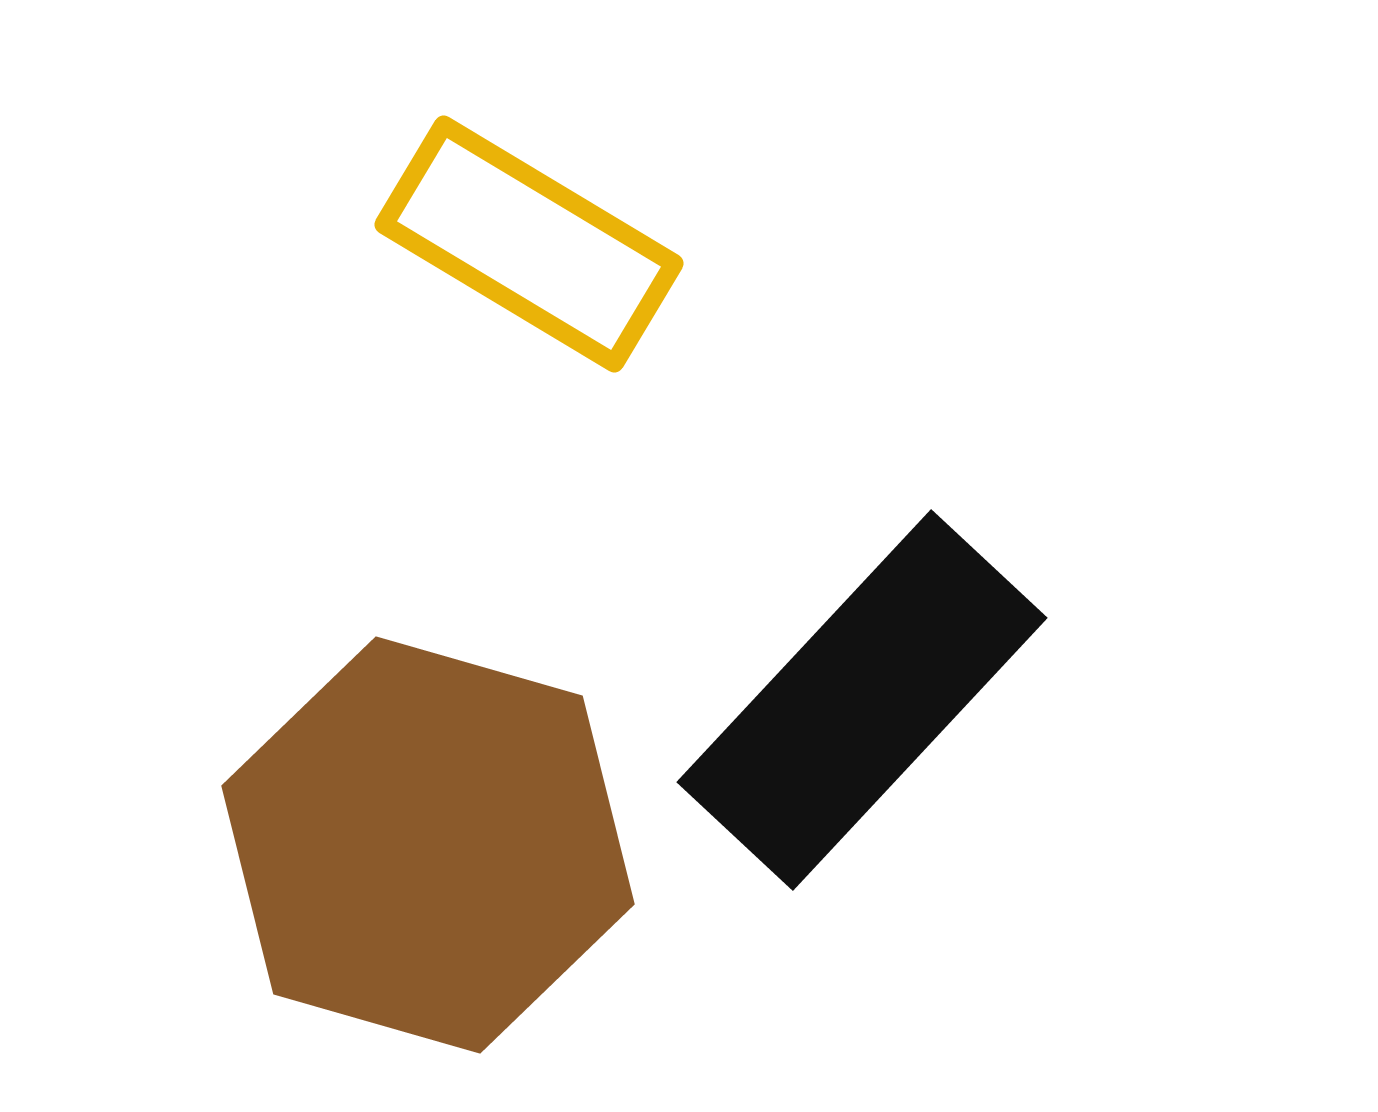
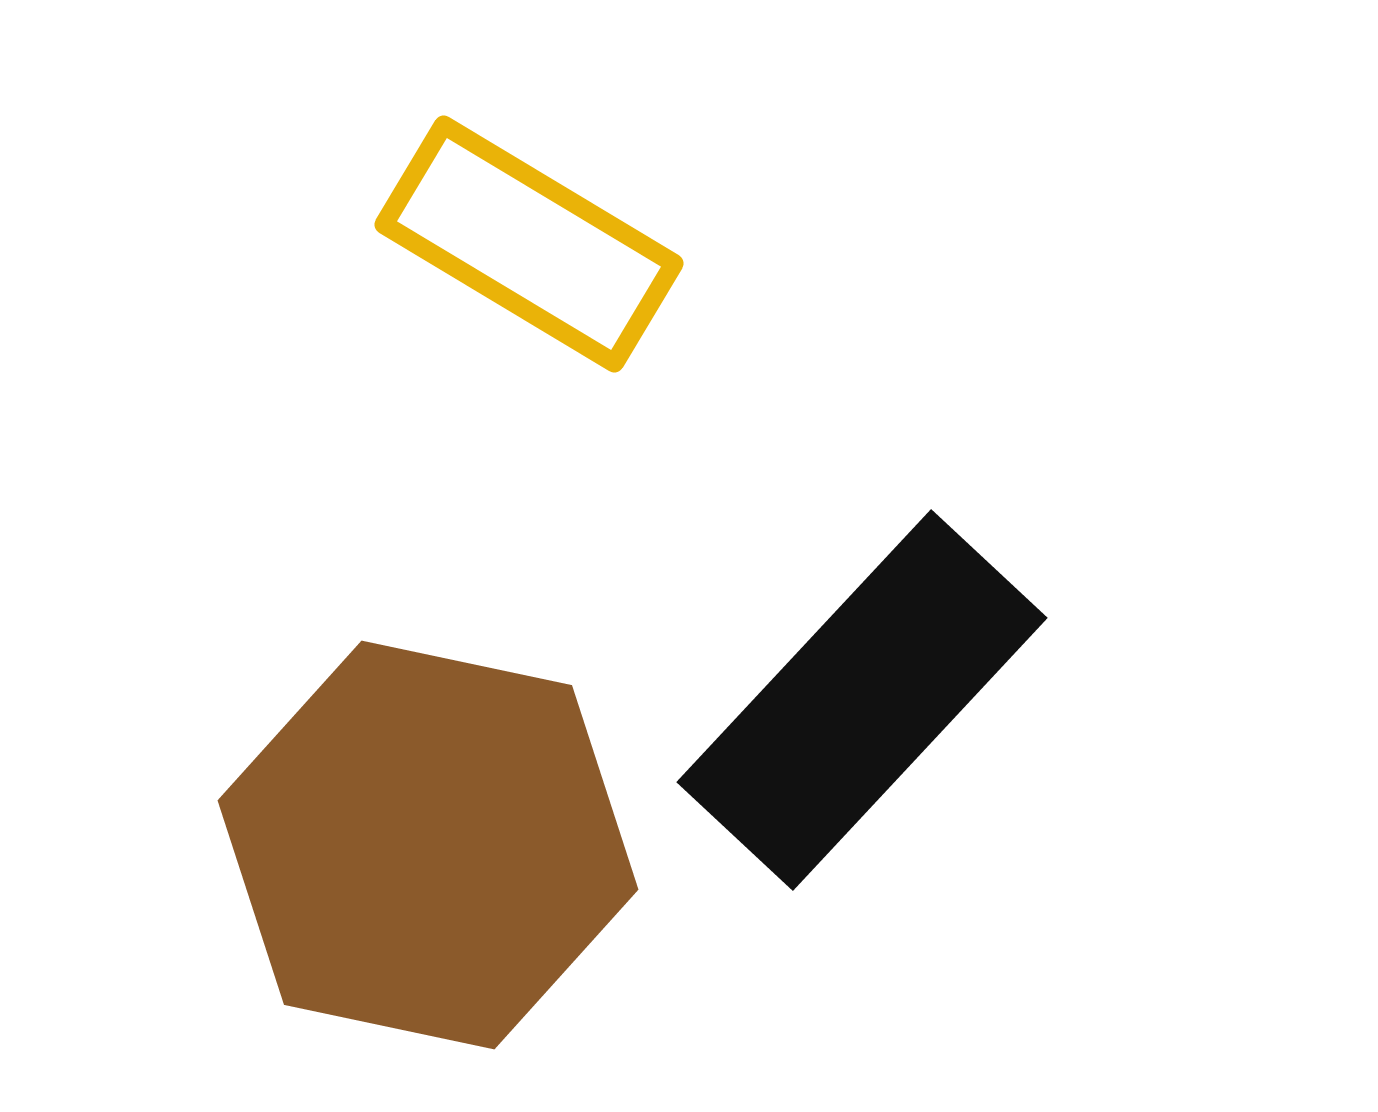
brown hexagon: rotated 4 degrees counterclockwise
